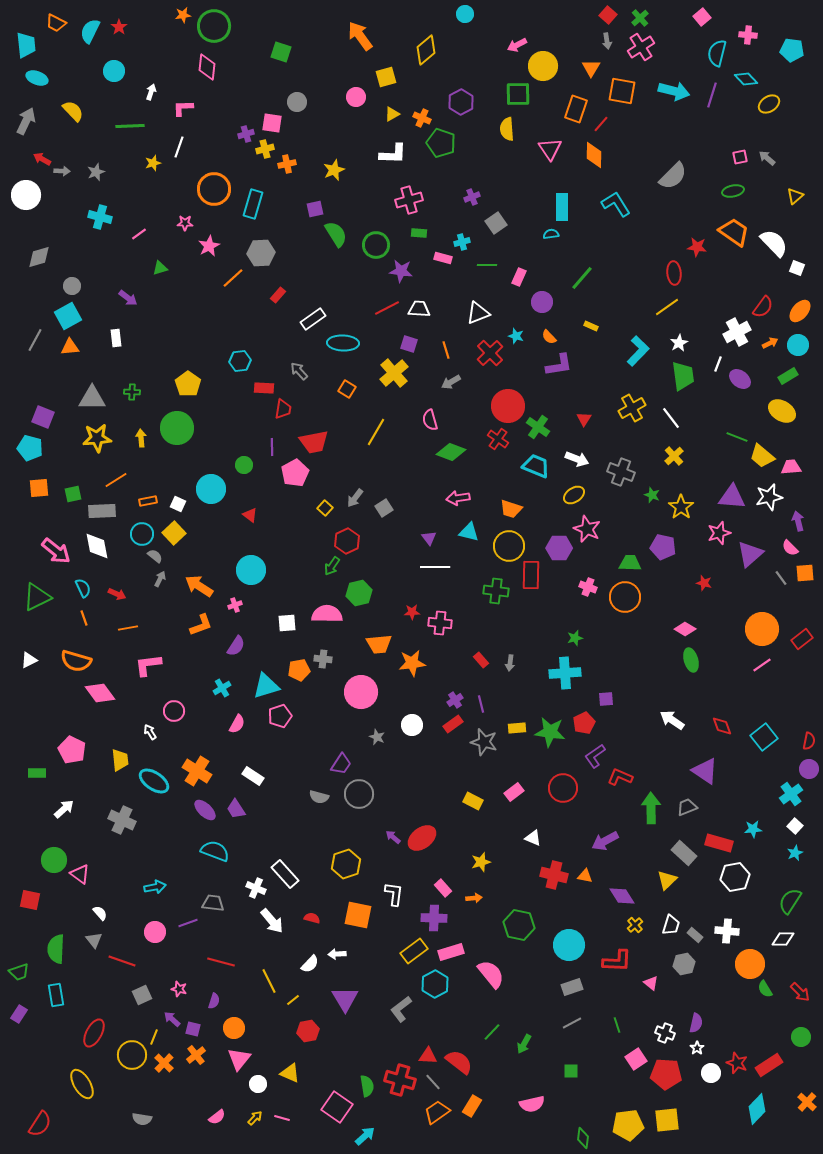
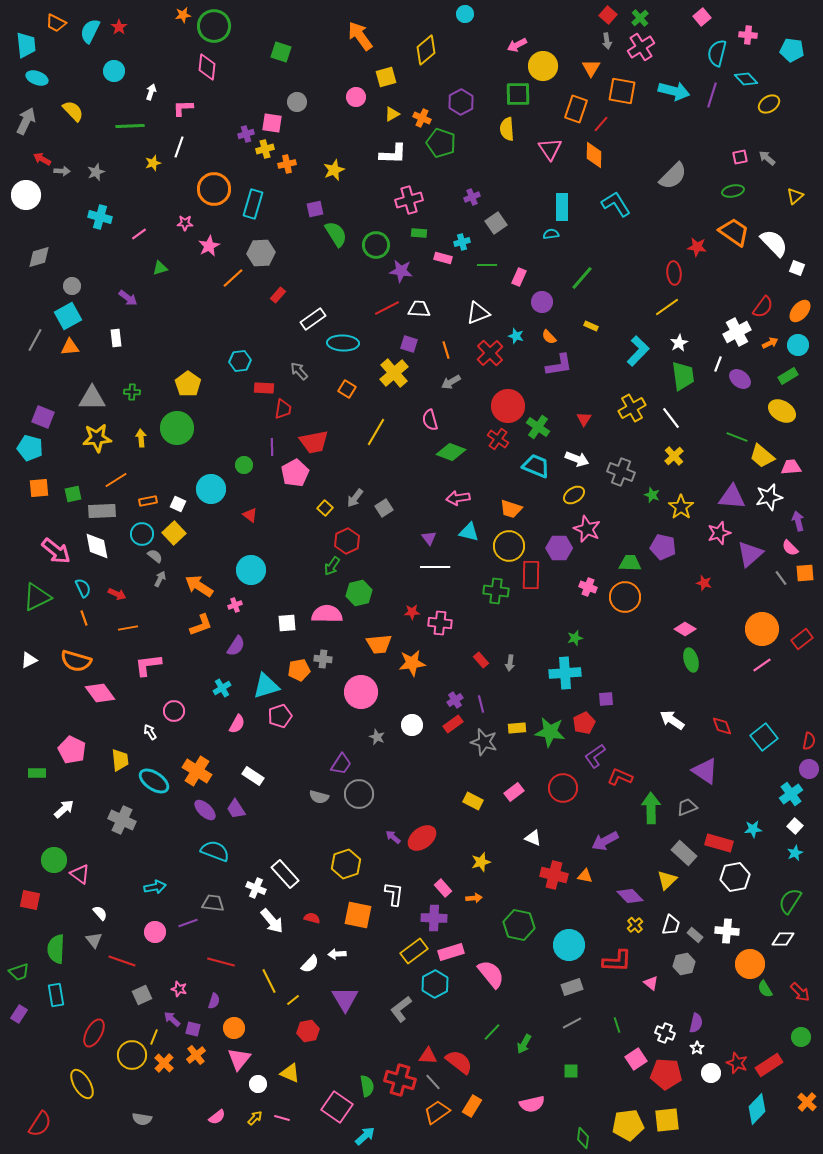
purple diamond at (622, 896): moved 8 px right; rotated 12 degrees counterclockwise
